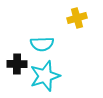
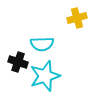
black cross: moved 1 px right, 2 px up; rotated 18 degrees clockwise
